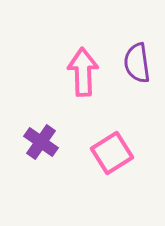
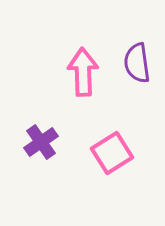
purple cross: rotated 20 degrees clockwise
